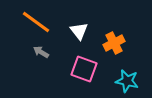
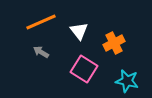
orange line: moved 5 px right; rotated 60 degrees counterclockwise
pink square: rotated 12 degrees clockwise
